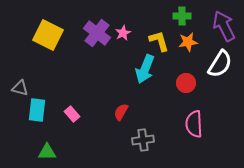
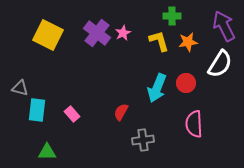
green cross: moved 10 px left
cyan arrow: moved 12 px right, 19 px down
